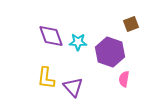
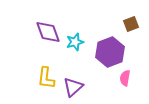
purple diamond: moved 3 px left, 4 px up
cyan star: moved 3 px left; rotated 18 degrees counterclockwise
purple hexagon: rotated 20 degrees clockwise
pink semicircle: moved 1 px right, 1 px up
purple triangle: rotated 30 degrees clockwise
